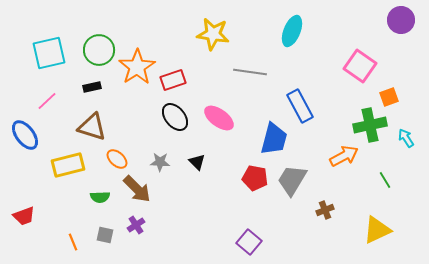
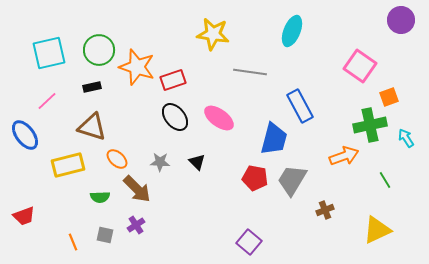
orange star: rotated 21 degrees counterclockwise
orange arrow: rotated 8 degrees clockwise
